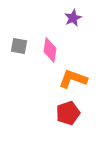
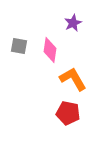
purple star: moved 5 px down
orange L-shape: rotated 40 degrees clockwise
red pentagon: rotated 30 degrees clockwise
